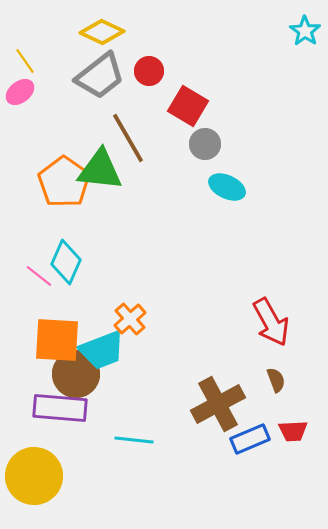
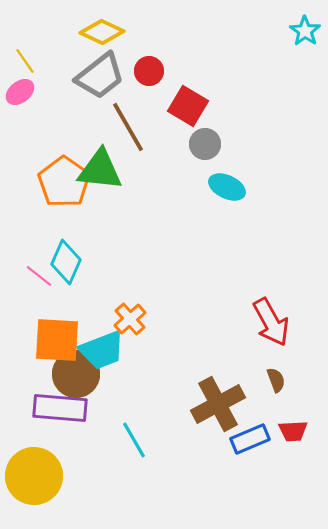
brown line: moved 11 px up
cyan line: rotated 54 degrees clockwise
